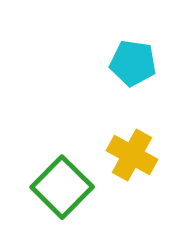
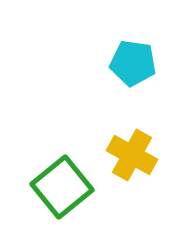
green square: rotated 6 degrees clockwise
